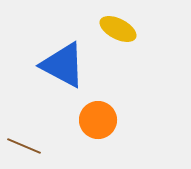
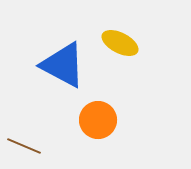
yellow ellipse: moved 2 px right, 14 px down
